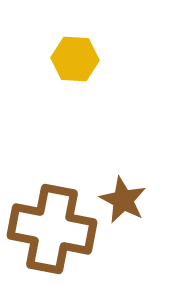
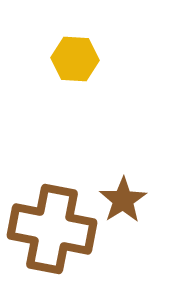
brown star: rotated 12 degrees clockwise
